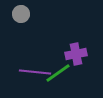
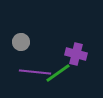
gray circle: moved 28 px down
purple cross: rotated 25 degrees clockwise
